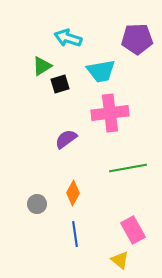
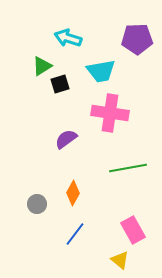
pink cross: rotated 15 degrees clockwise
blue line: rotated 45 degrees clockwise
